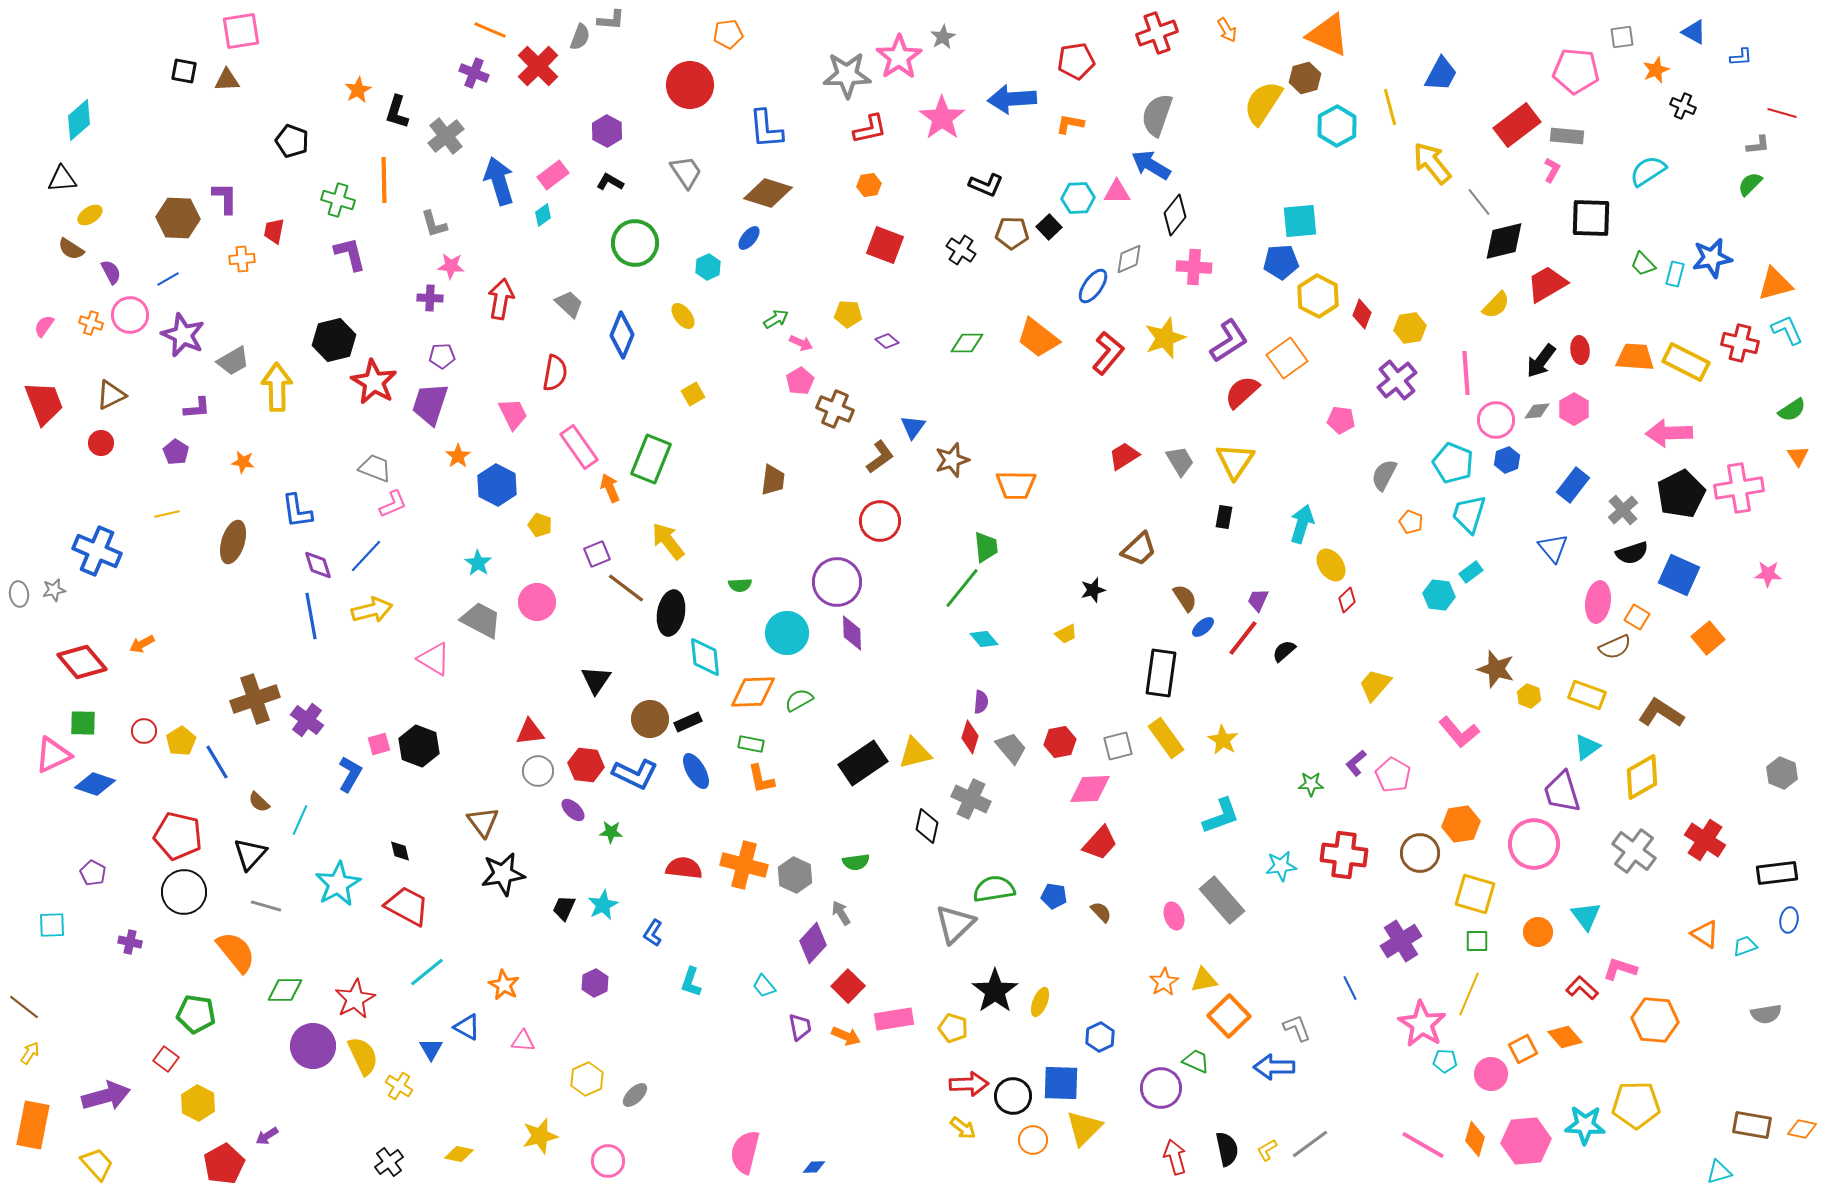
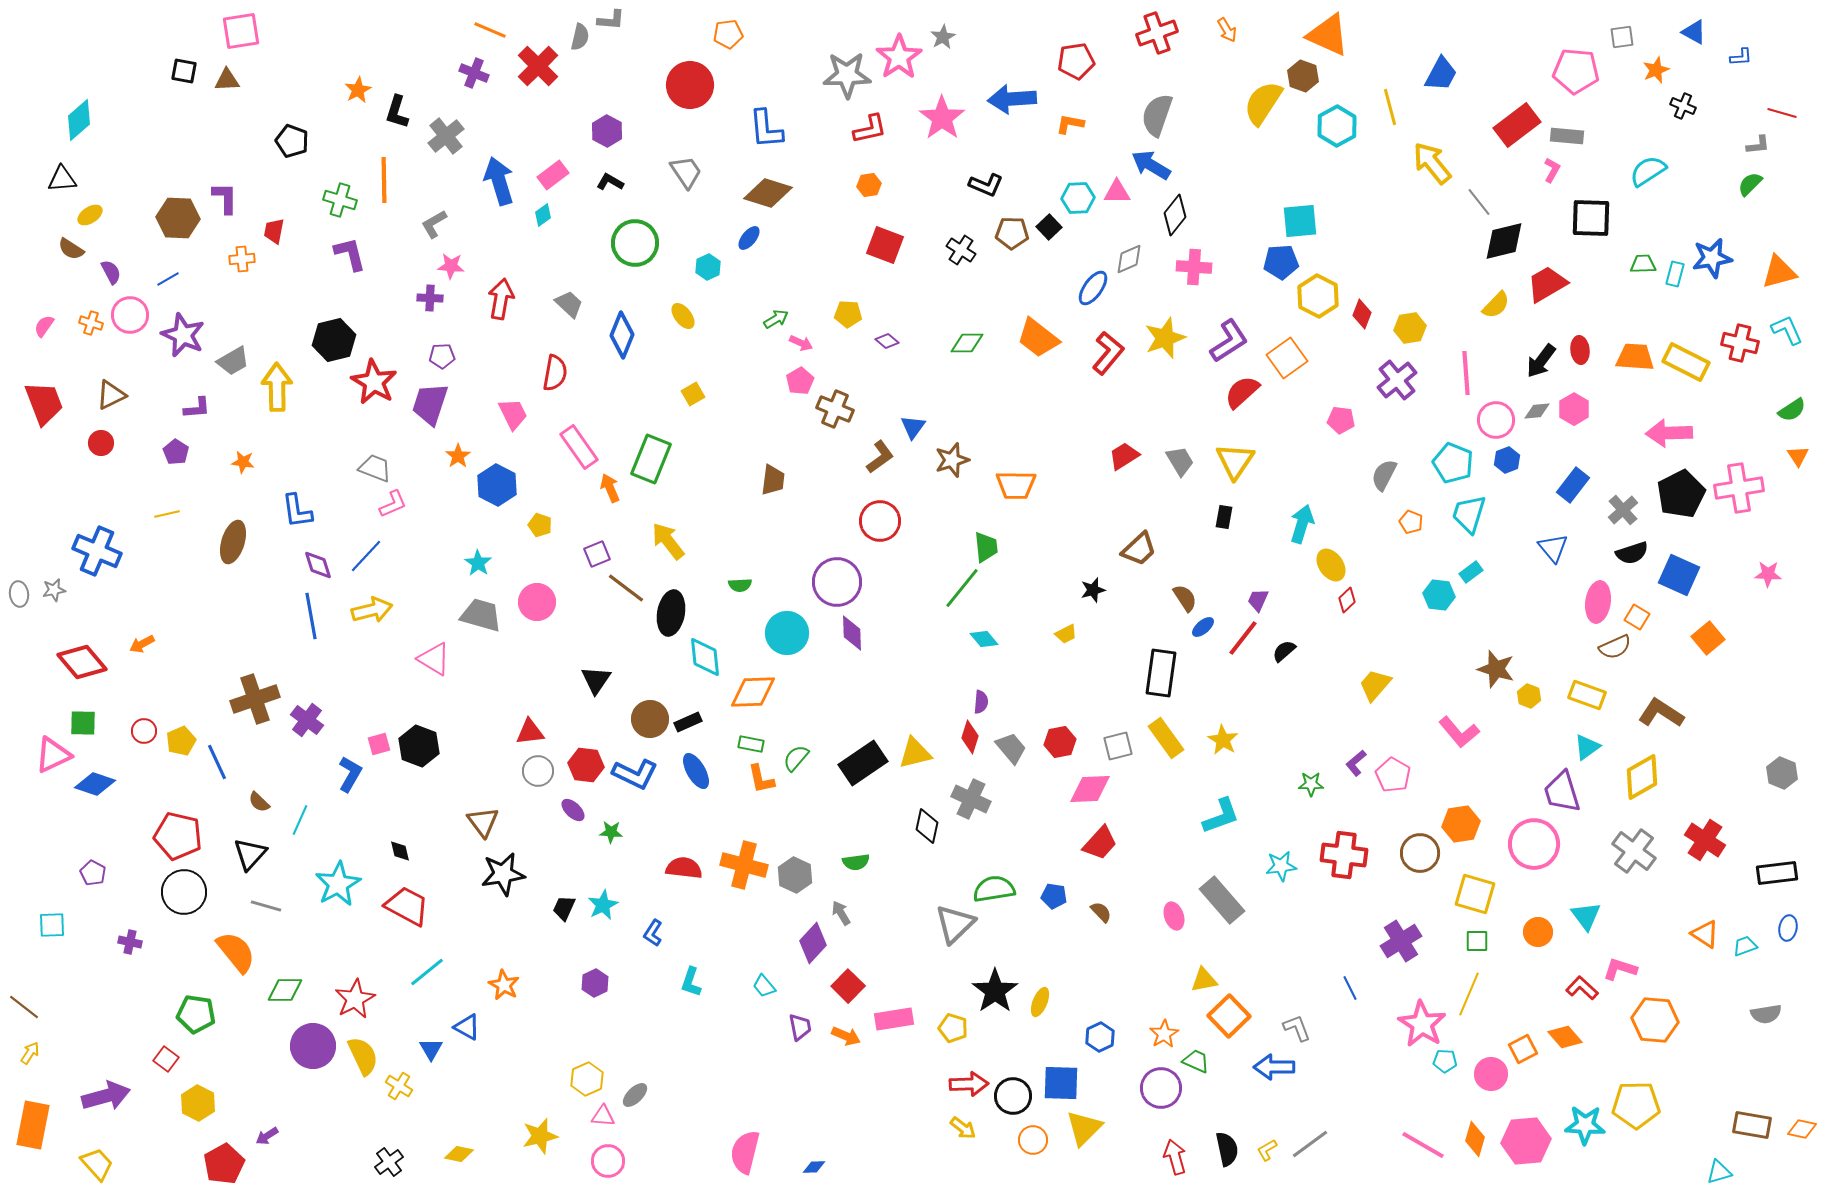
gray semicircle at (580, 37): rotated 8 degrees counterclockwise
brown hexagon at (1305, 78): moved 2 px left, 2 px up; rotated 24 degrees counterclockwise
green cross at (338, 200): moved 2 px right
gray L-shape at (434, 224): rotated 76 degrees clockwise
green trapezoid at (1643, 264): rotated 132 degrees clockwise
orange triangle at (1775, 284): moved 4 px right, 12 px up
blue ellipse at (1093, 286): moved 2 px down
gray trapezoid at (481, 620): moved 5 px up; rotated 12 degrees counterclockwise
green semicircle at (799, 700): moved 3 px left, 58 px down; rotated 20 degrees counterclockwise
yellow pentagon at (181, 741): rotated 8 degrees clockwise
blue line at (217, 762): rotated 6 degrees clockwise
blue ellipse at (1789, 920): moved 1 px left, 8 px down
orange star at (1164, 982): moved 52 px down
pink triangle at (523, 1041): moved 80 px right, 75 px down
